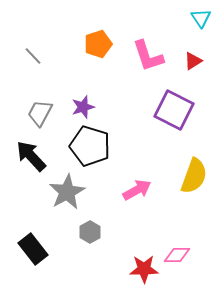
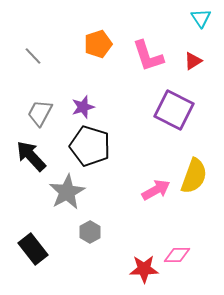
pink arrow: moved 19 px right
